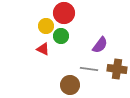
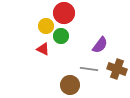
brown cross: rotated 12 degrees clockwise
